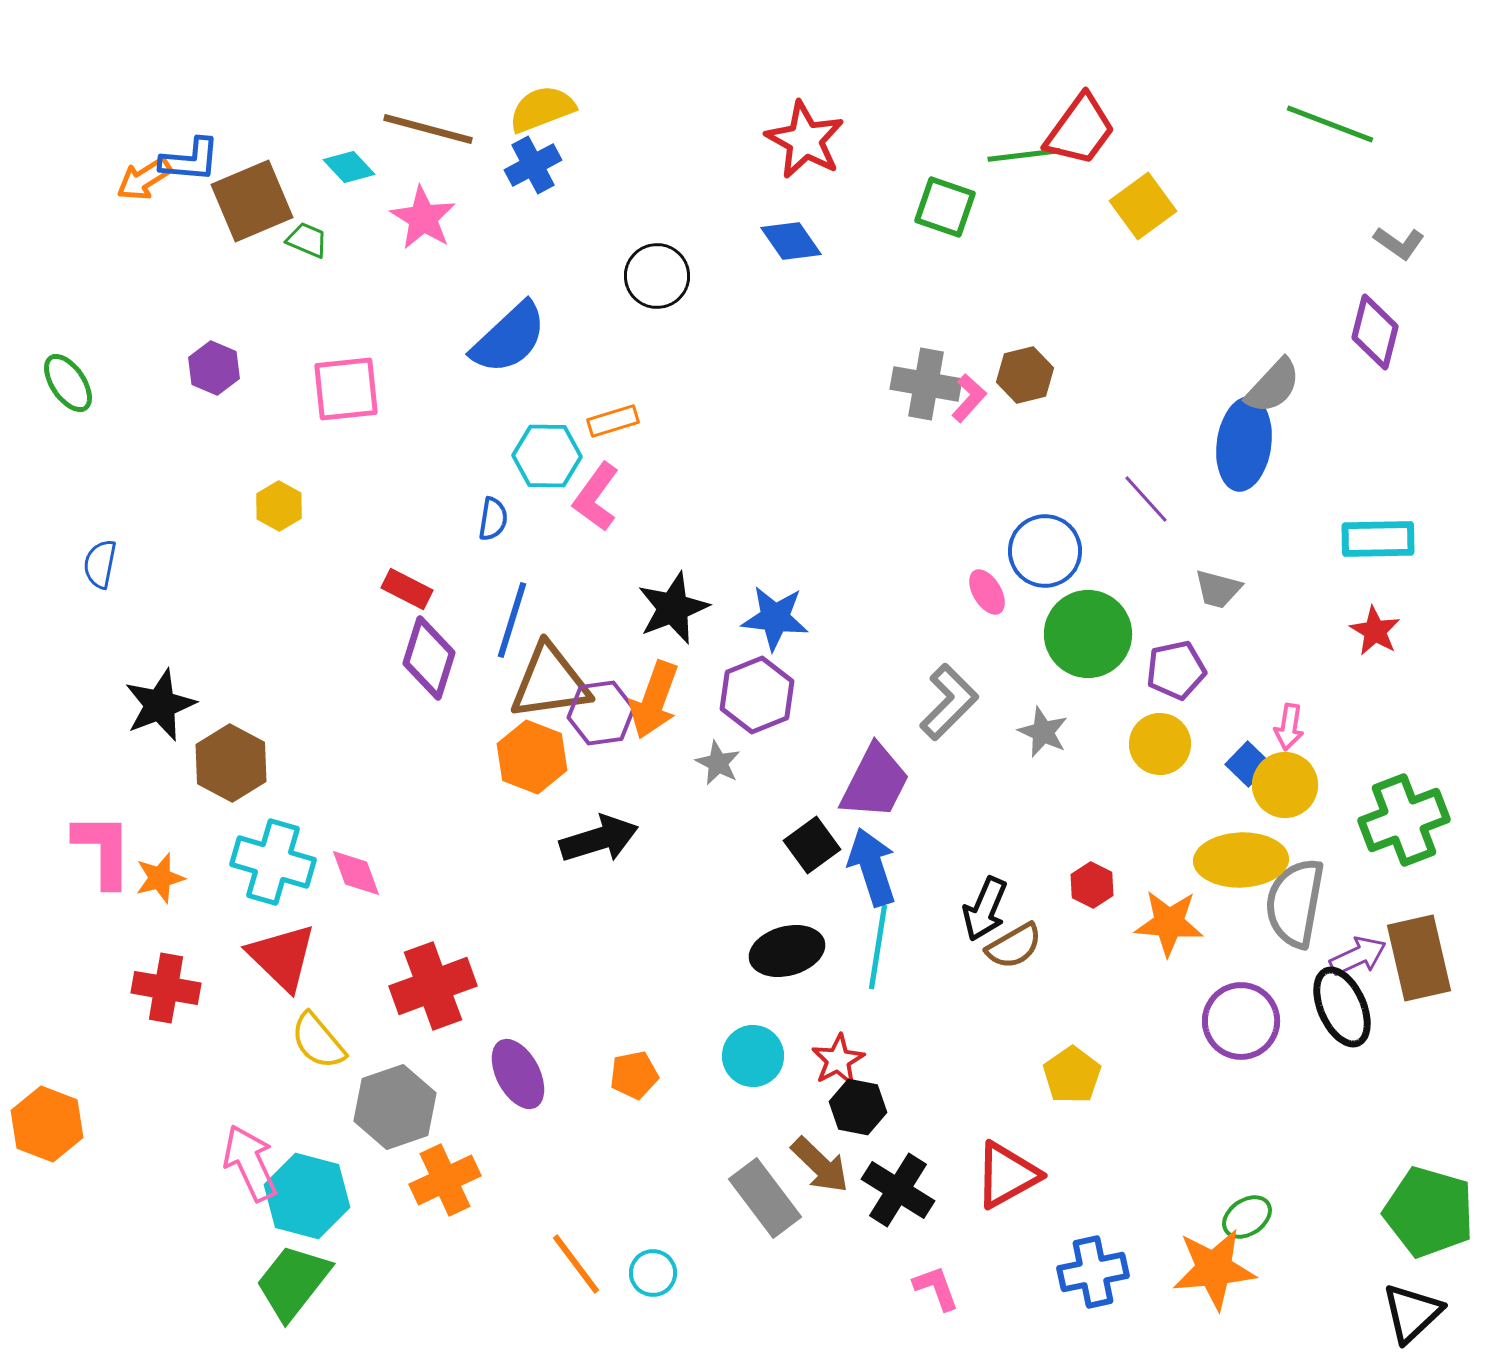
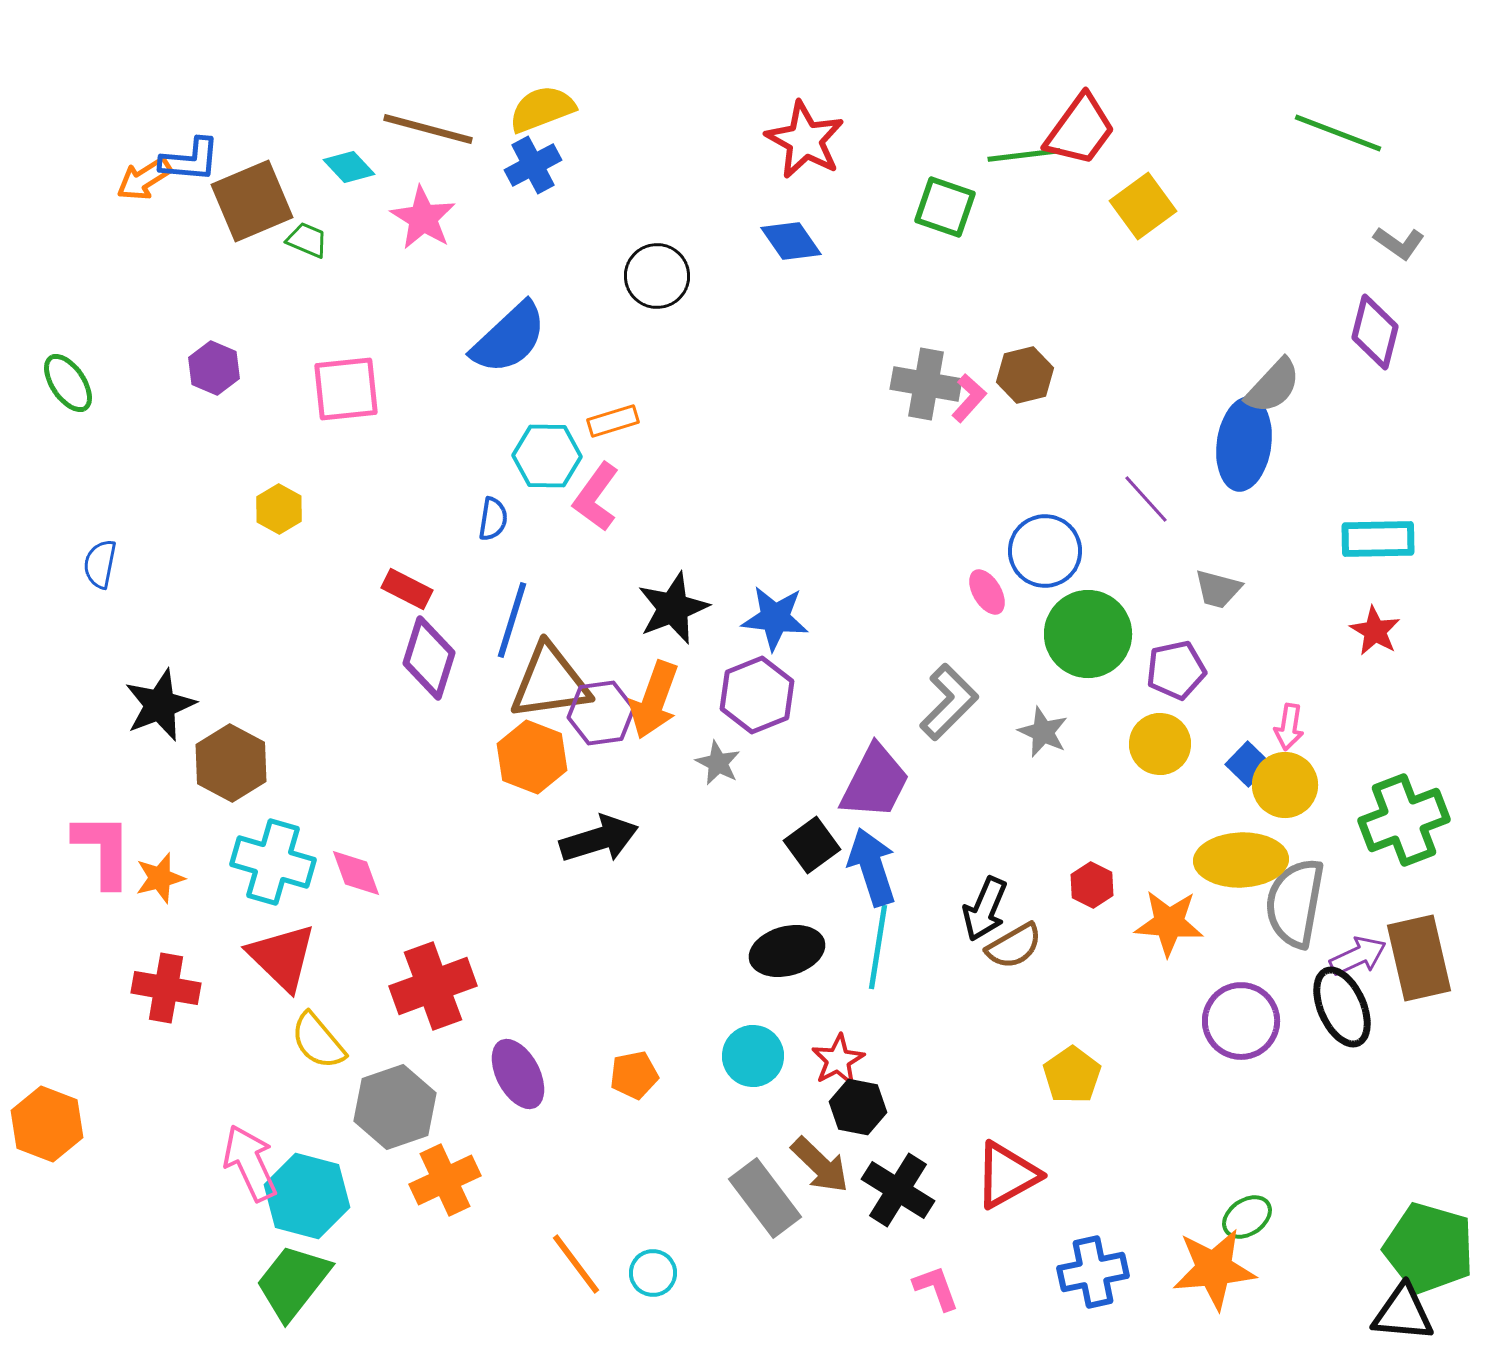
green line at (1330, 124): moved 8 px right, 9 px down
yellow hexagon at (279, 506): moved 3 px down
green pentagon at (1429, 1212): moved 36 px down
black triangle at (1412, 1313): moved 9 px left; rotated 48 degrees clockwise
